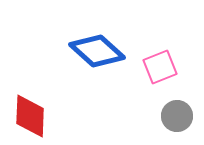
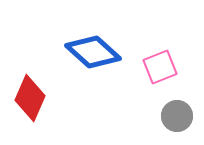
blue diamond: moved 4 px left, 1 px down
red diamond: moved 18 px up; rotated 21 degrees clockwise
